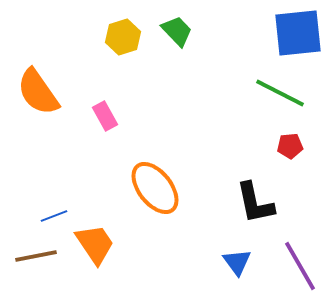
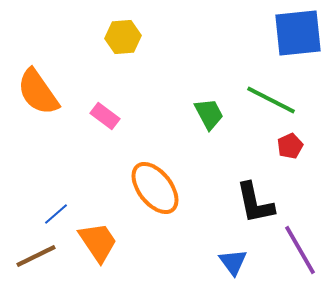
green trapezoid: moved 32 px right, 83 px down; rotated 16 degrees clockwise
yellow hexagon: rotated 12 degrees clockwise
green line: moved 9 px left, 7 px down
pink rectangle: rotated 24 degrees counterclockwise
red pentagon: rotated 20 degrees counterclockwise
blue line: moved 2 px right, 2 px up; rotated 20 degrees counterclockwise
orange trapezoid: moved 3 px right, 2 px up
brown line: rotated 15 degrees counterclockwise
blue triangle: moved 4 px left
purple line: moved 16 px up
